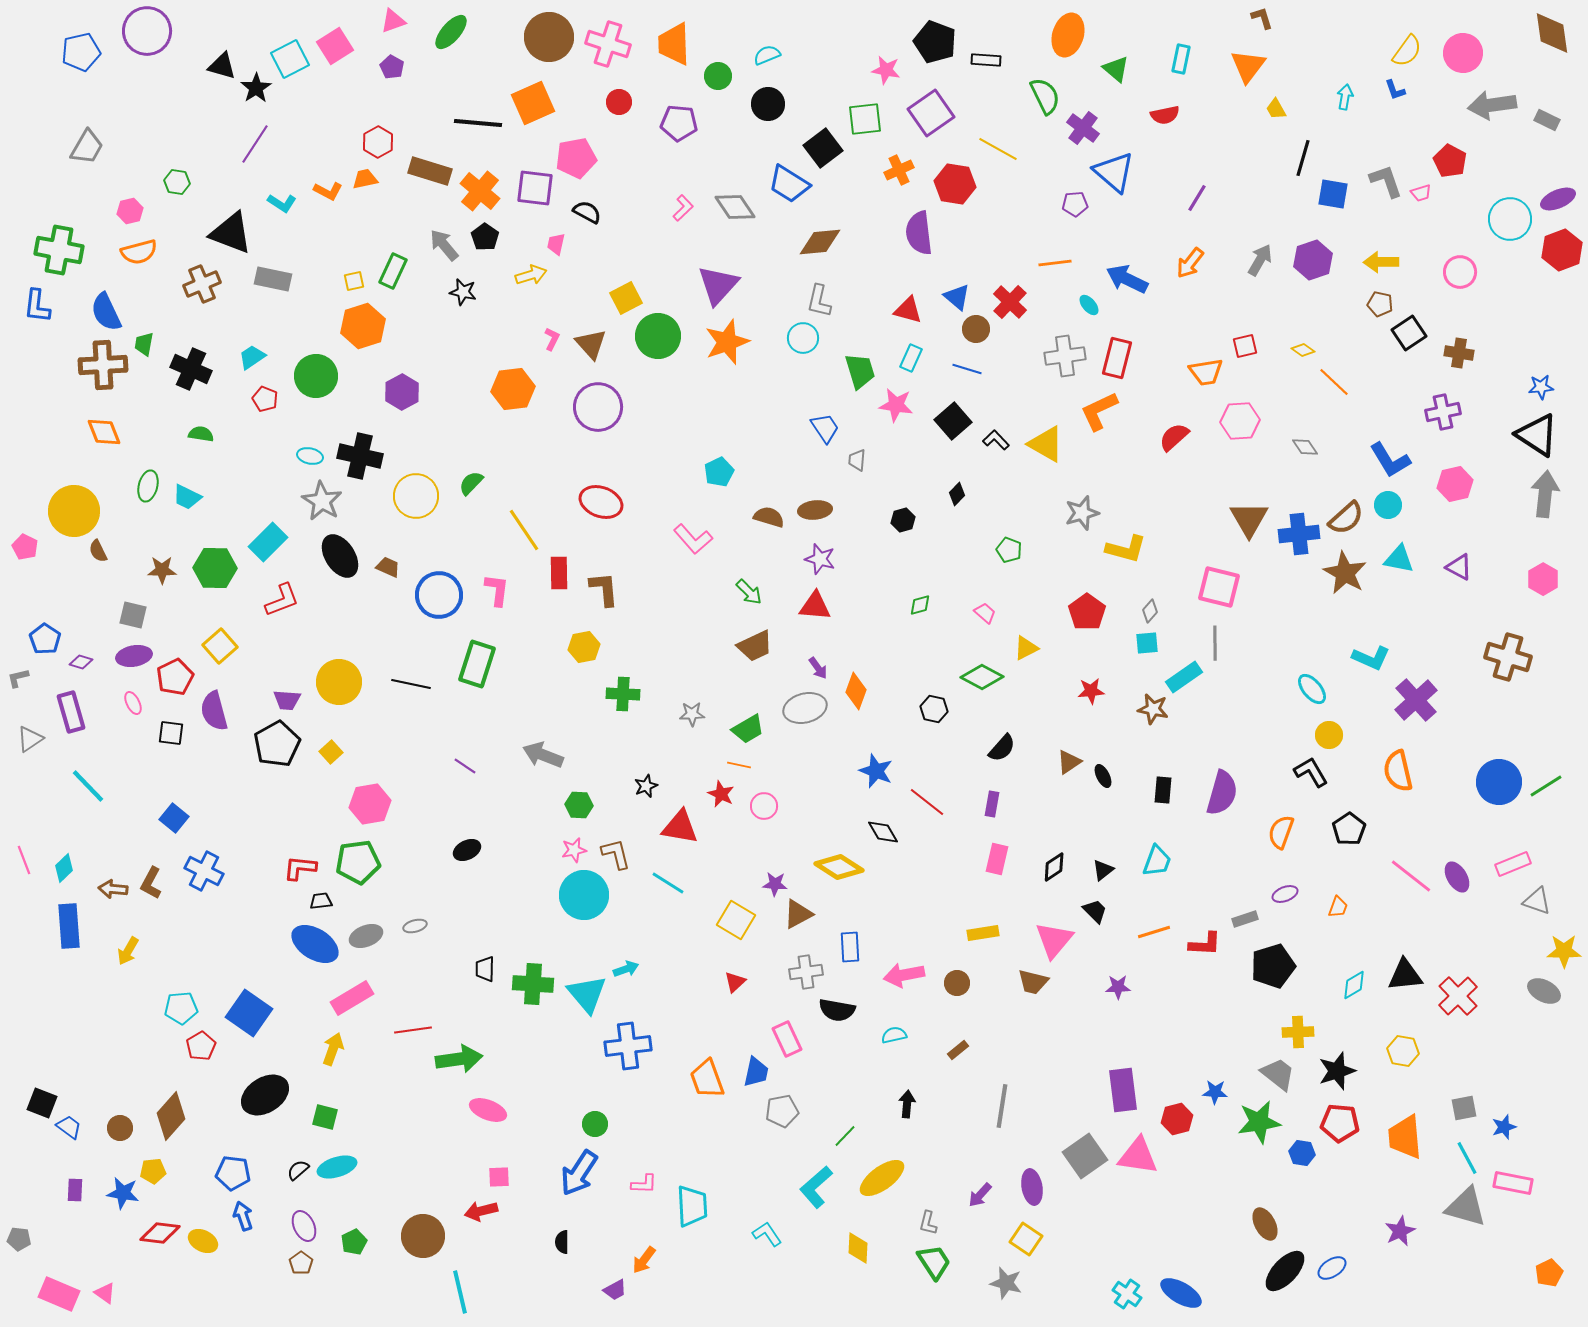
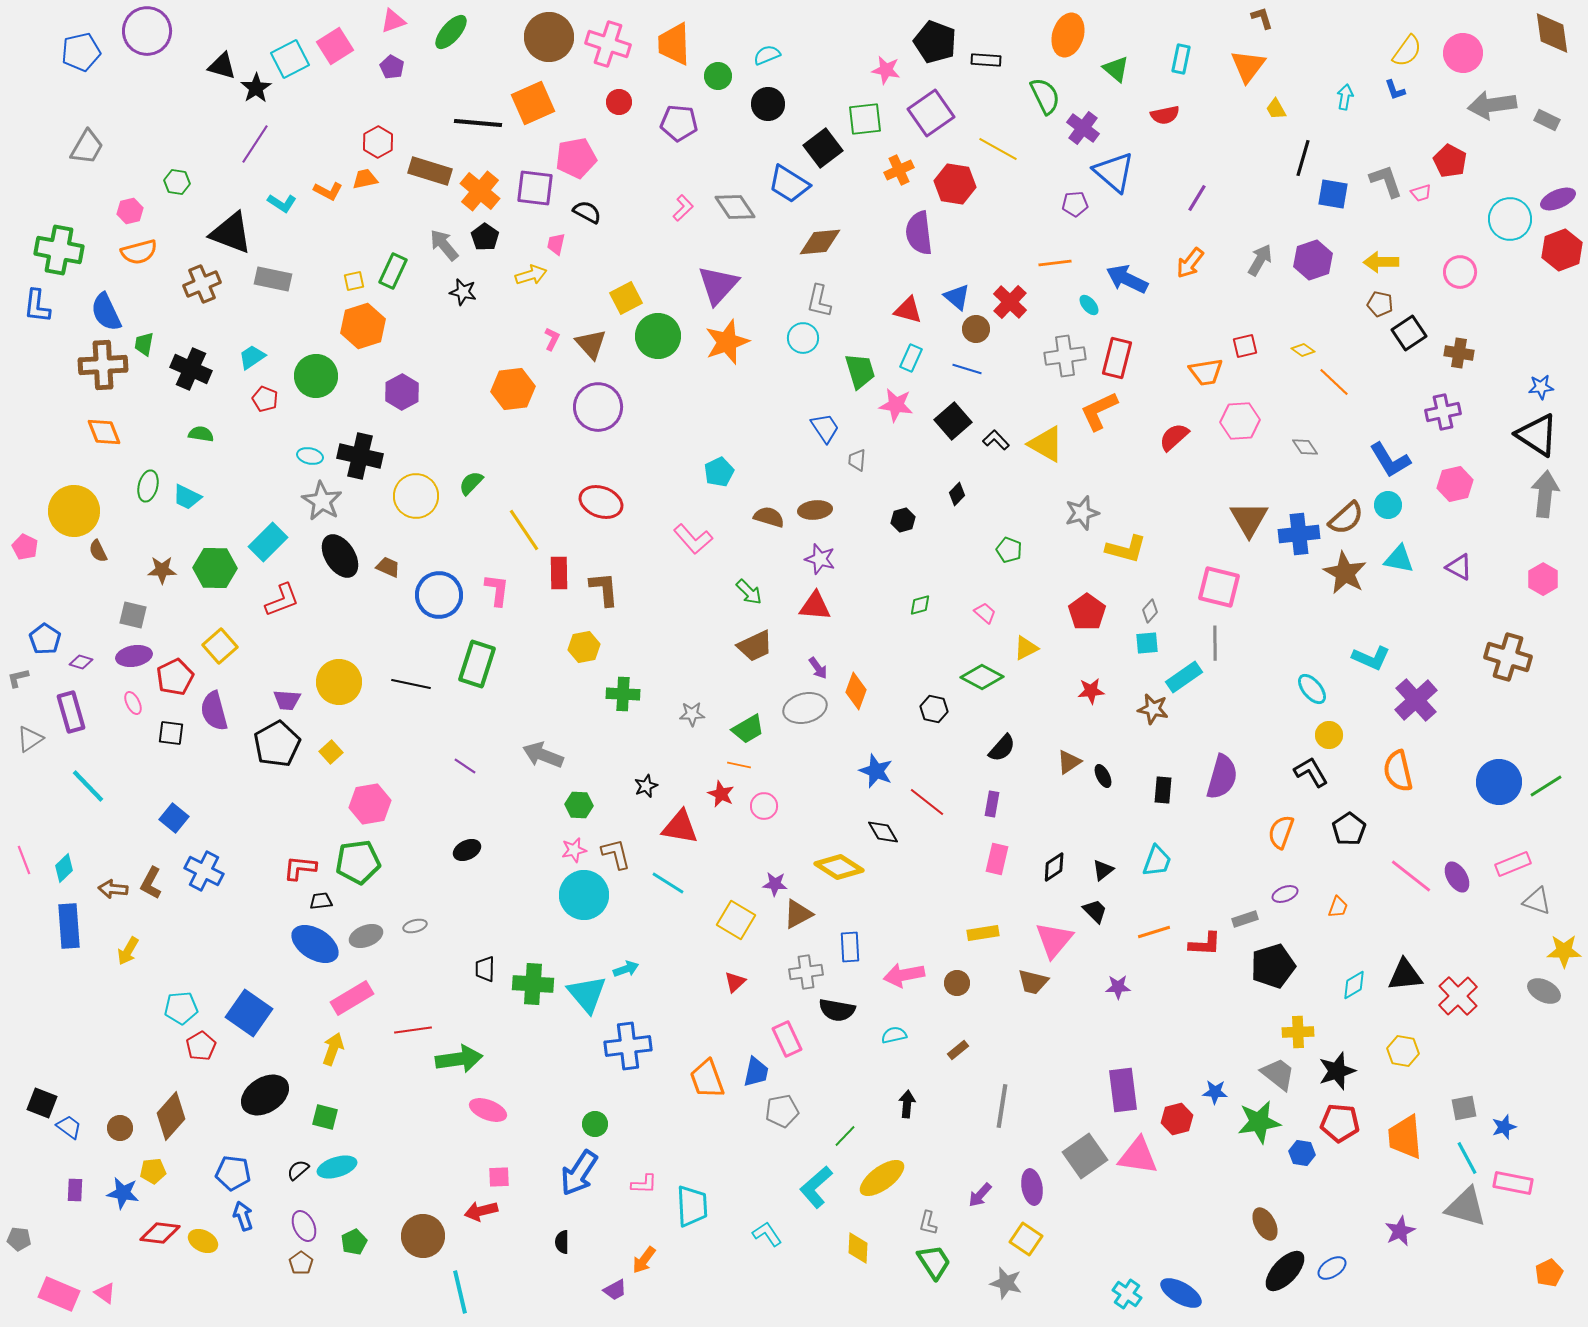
purple semicircle at (1222, 793): moved 16 px up
